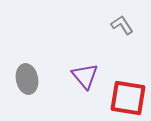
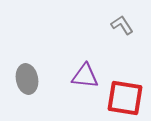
purple triangle: rotated 44 degrees counterclockwise
red square: moved 3 px left
